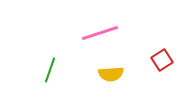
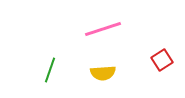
pink line: moved 3 px right, 4 px up
yellow semicircle: moved 8 px left, 1 px up
